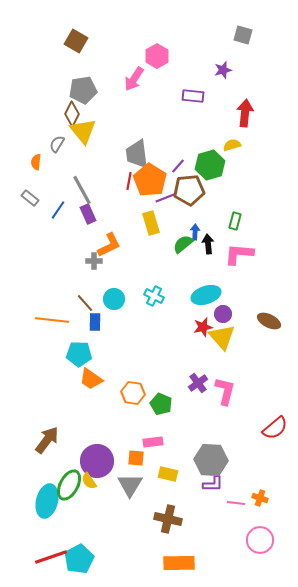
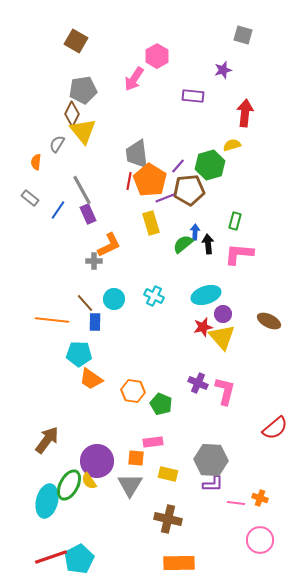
purple cross at (198, 383): rotated 30 degrees counterclockwise
orange hexagon at (133, 393): moved 2 px up
